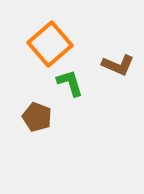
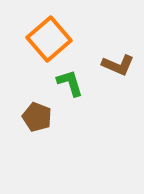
orange square: moved 1 px left, 5 px up
